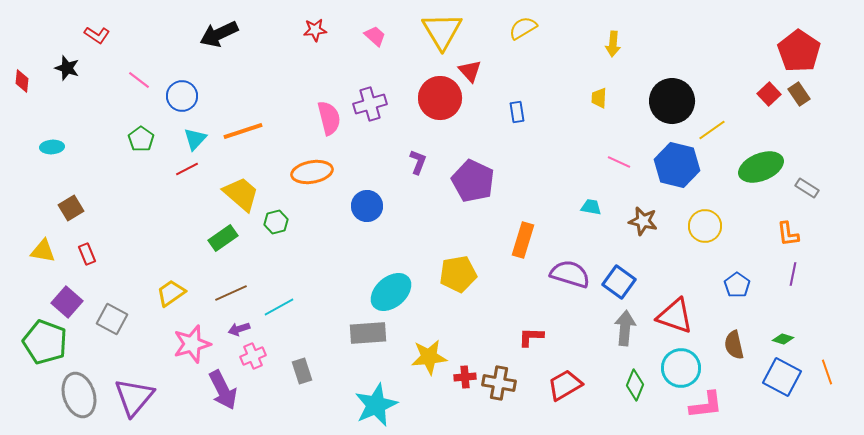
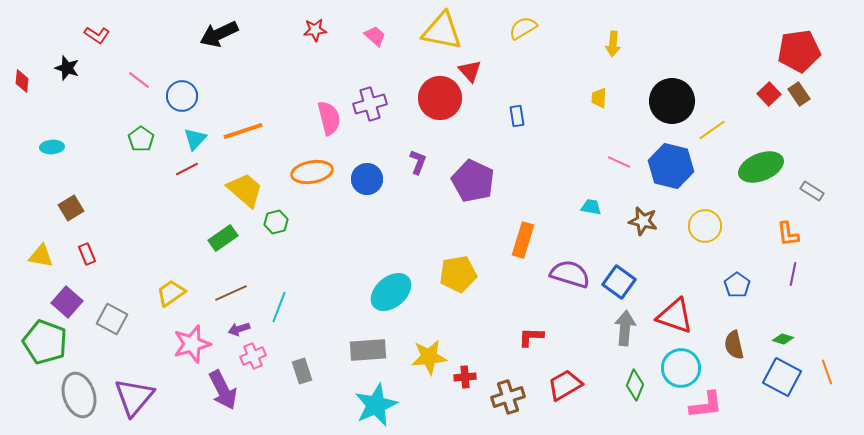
yellow triangle at (442, 31): rotated 48 degrees counterclockwise
red pentagon at (799, 51): rotated 30 degrees clockwise
blue rectangle at (517, 112): moved 4 px down
blue hexagon at (677, 165): moved 6 px left, 1 px down
gray rectangle at (807, 188): moved 5 px right, 3 px down
yellow trapezoid at (241, 194): moved 4 px right, 4 px up
blue circle at (367, 206): moved 27 px up
yellow triangle at (43, 251): moved 2 px left, 5 px down
cyan line at (279, 307): rotated 40 degrees counterclockwise
gray rectangle at (368, 333): moved 17 px down
brown cross at (499, 383): moved 9 px right, 14 px down; rotated 28 degrees counterclockwise
